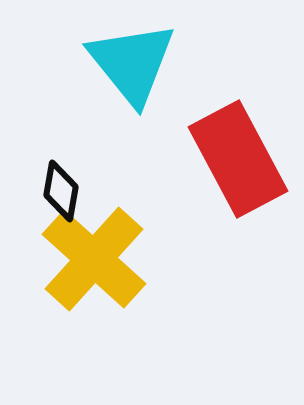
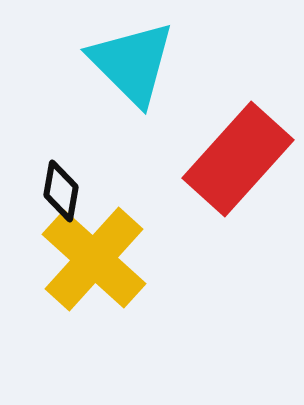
cyan triangle: rotated 6 degrees counterclockwise
red rectangle: rotated 70 degrees clockwise
